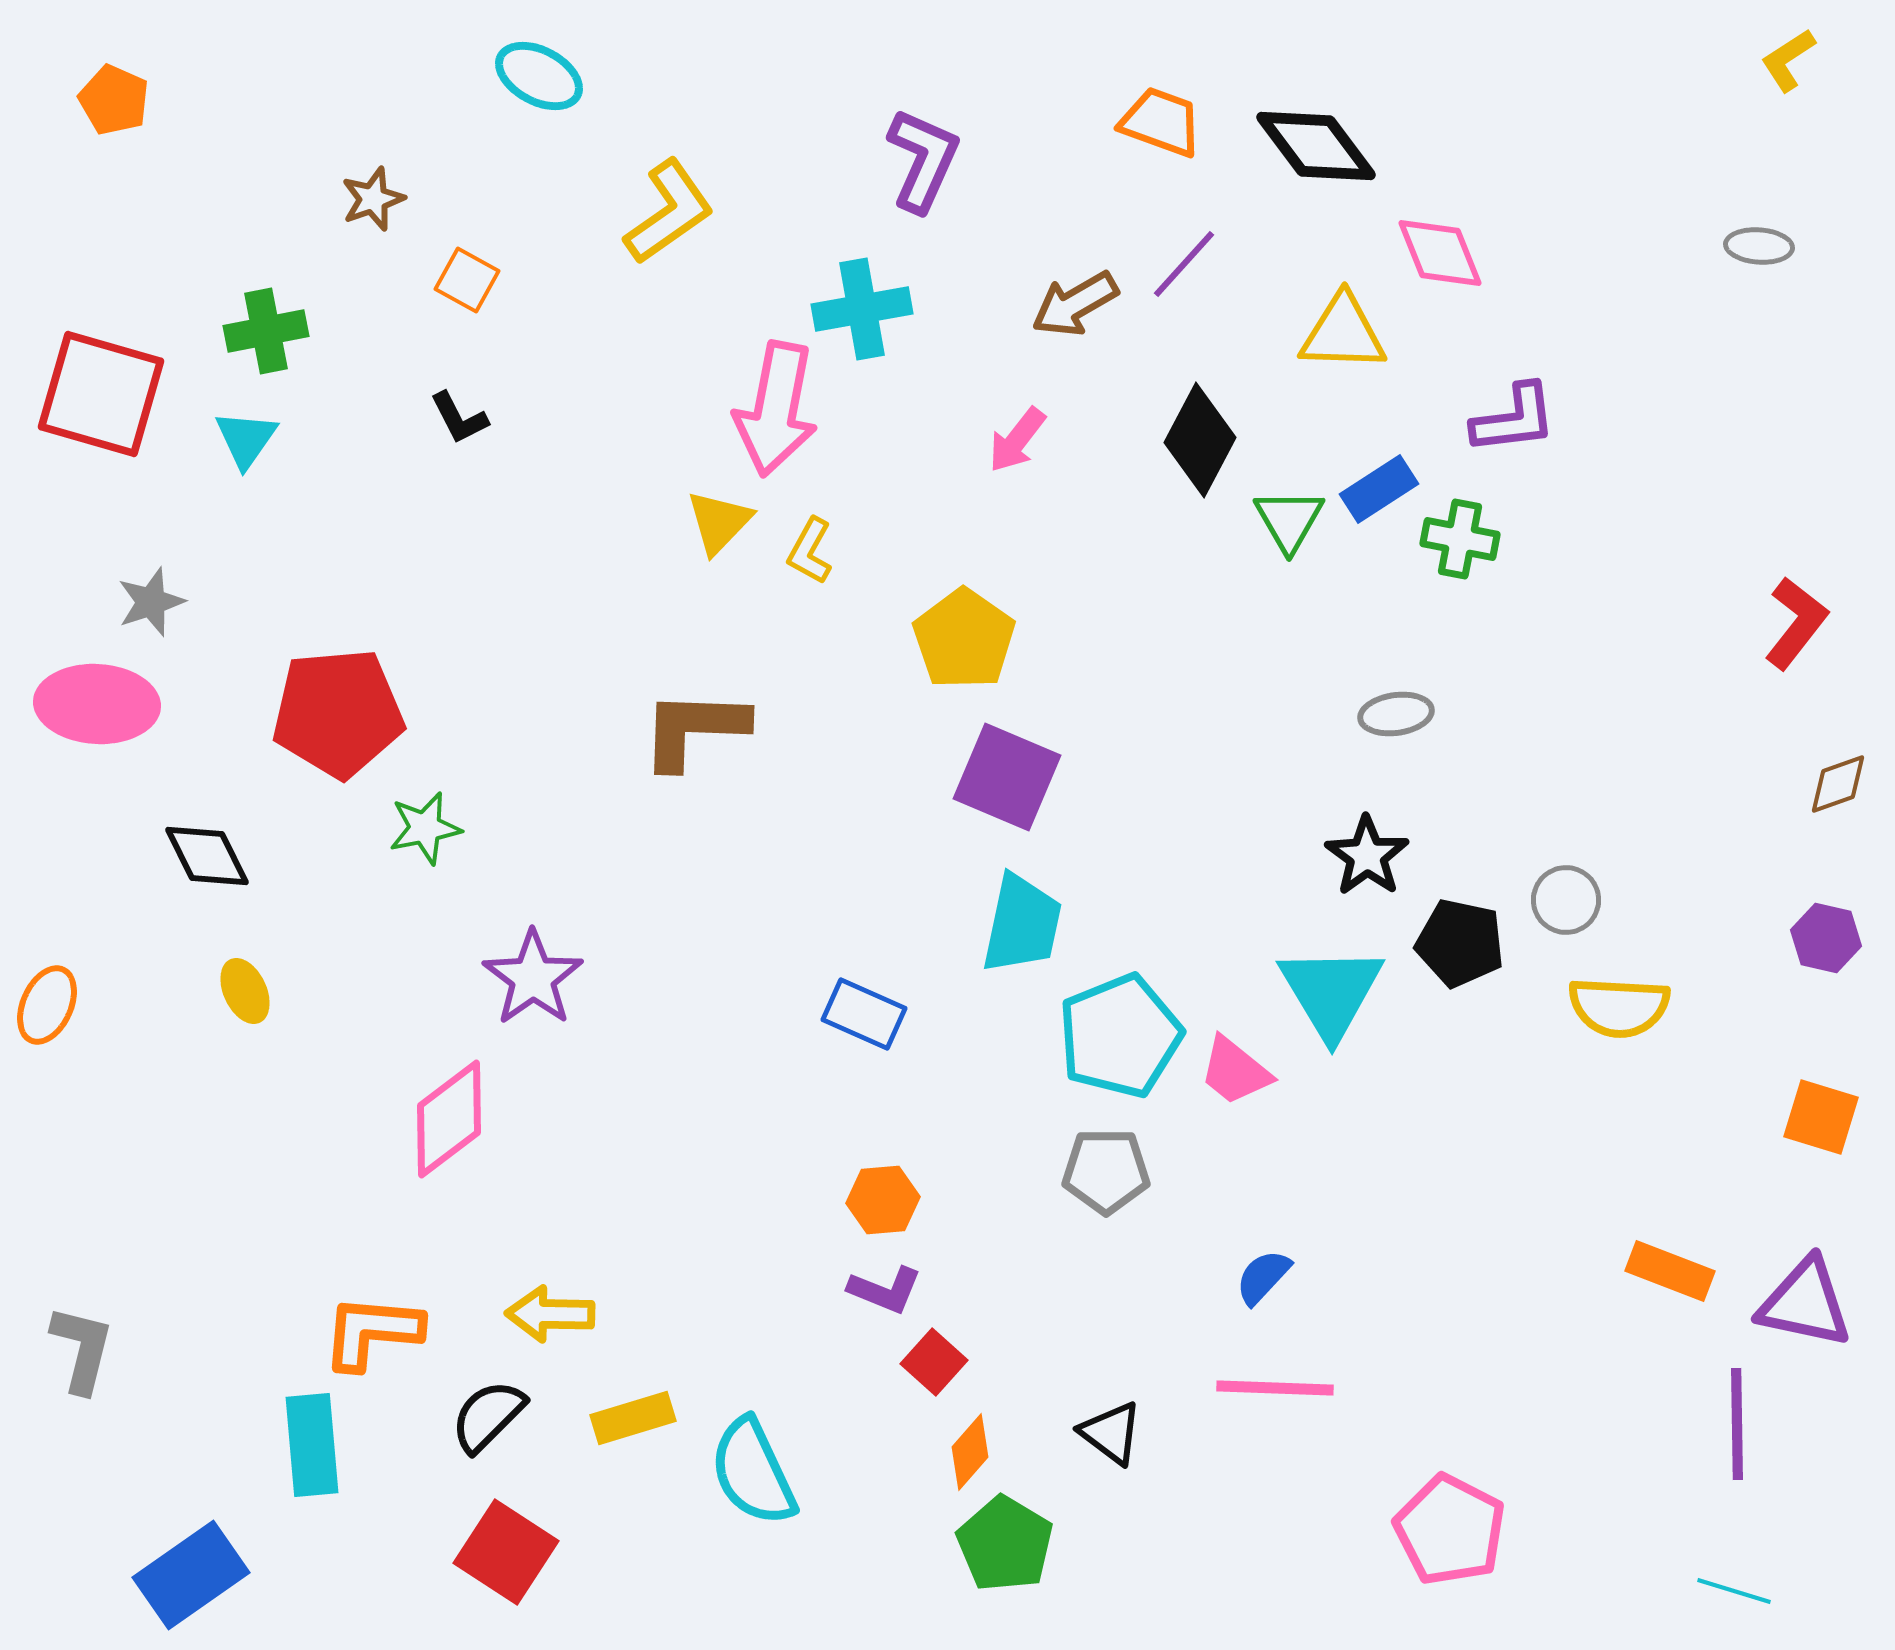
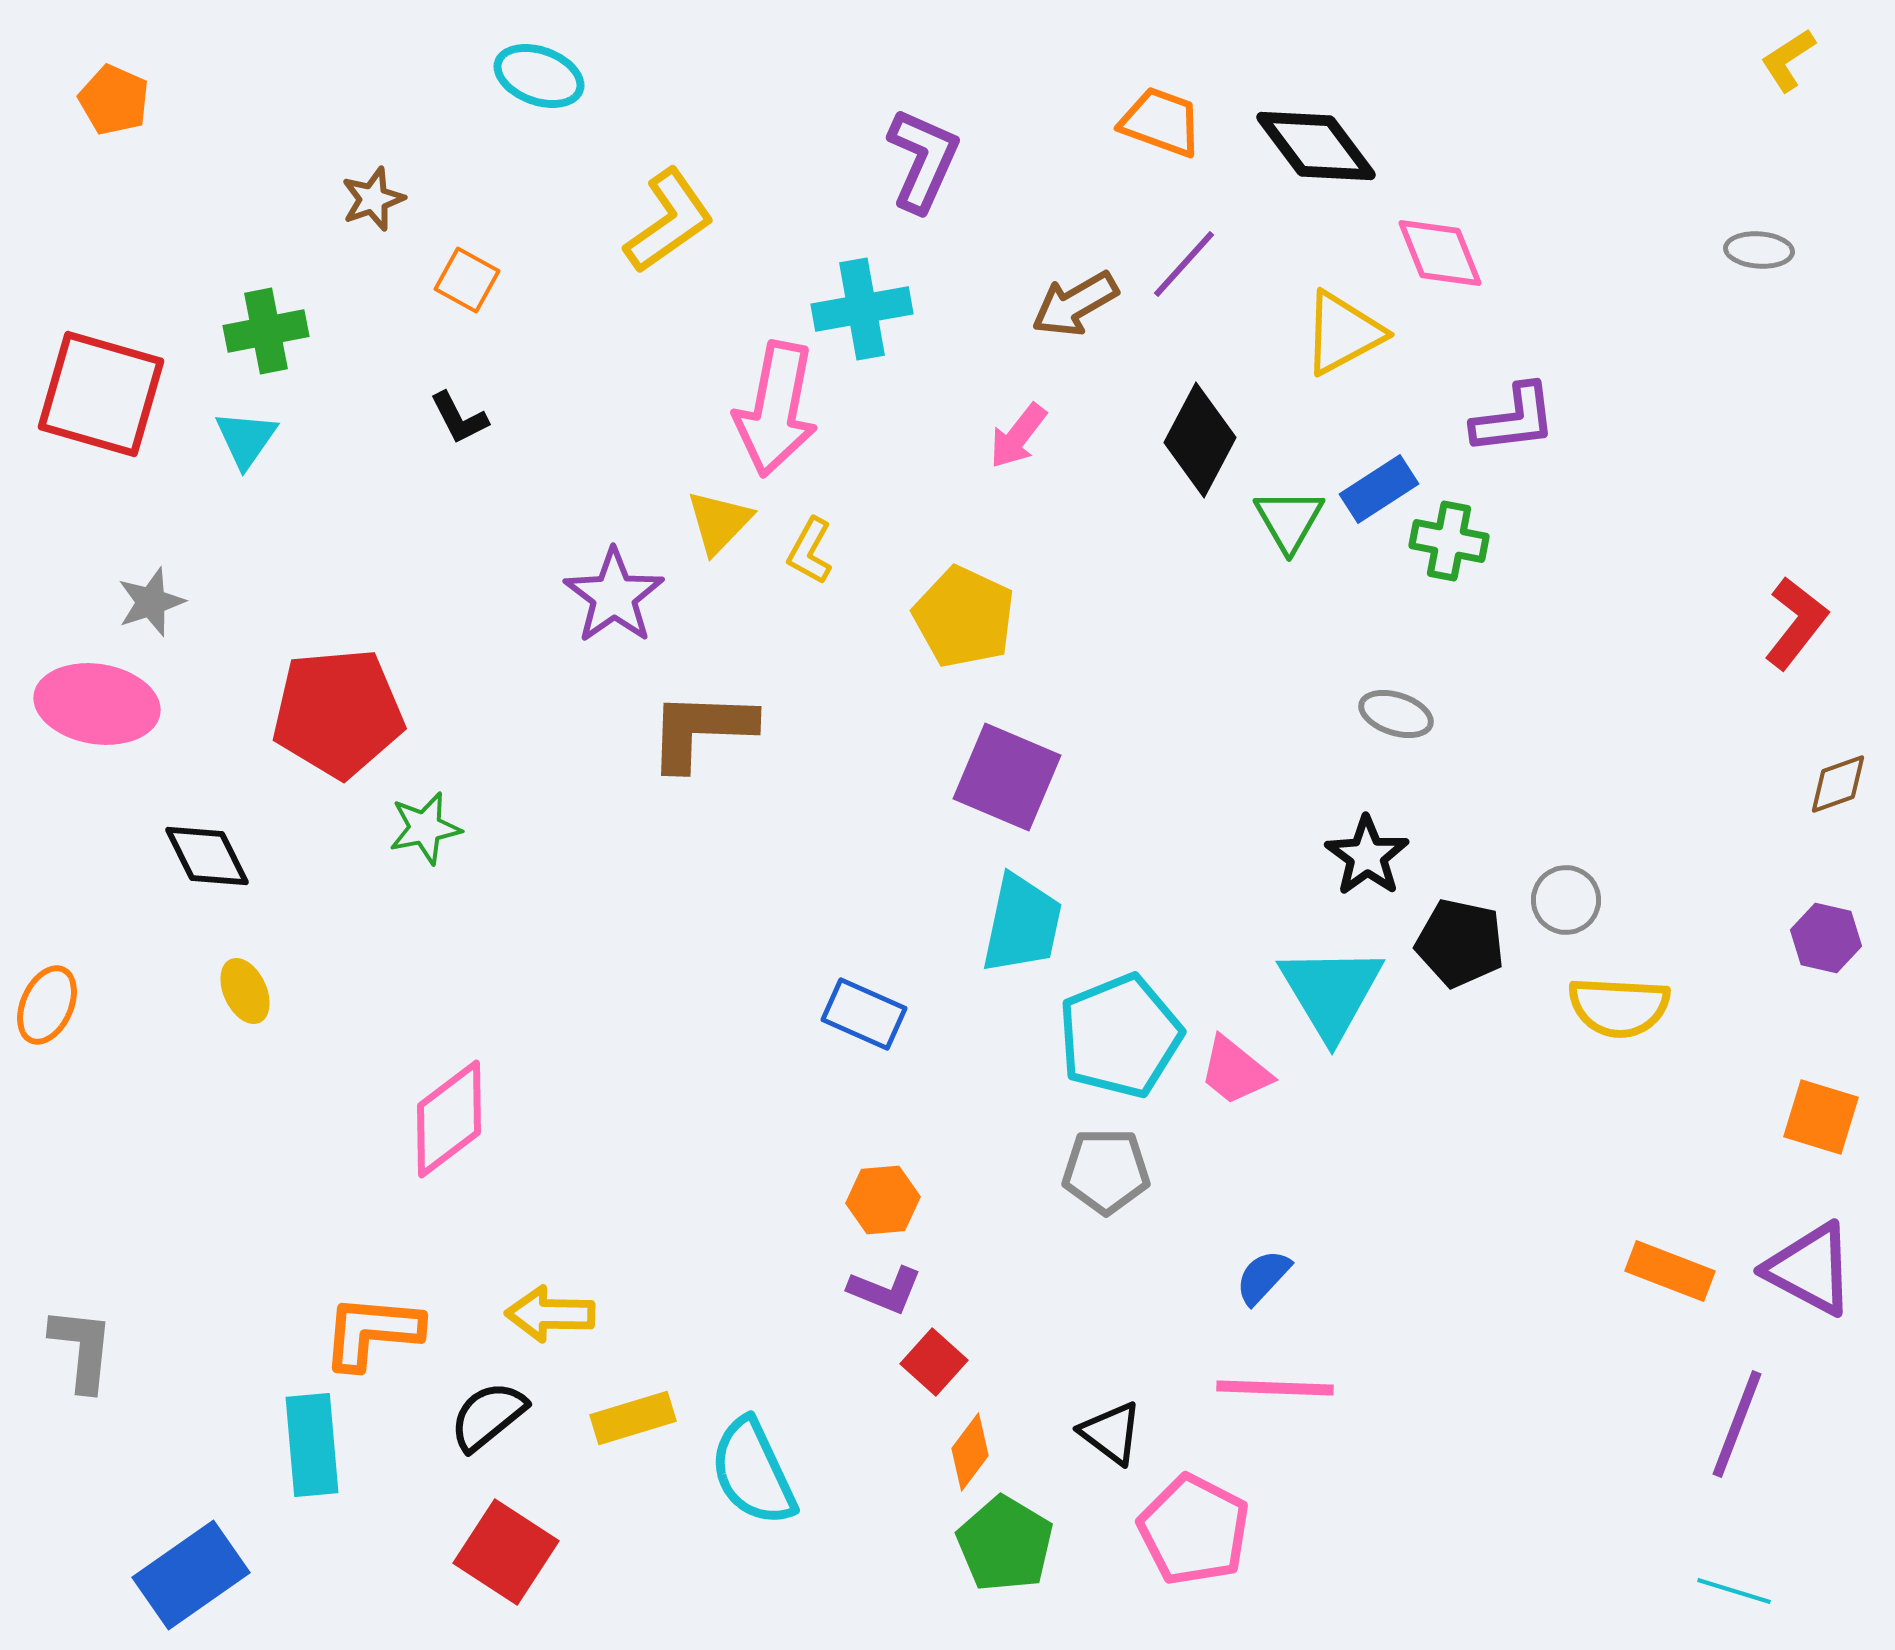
cyan ellipse at (539, 76): rotated 8 degrees counterclockwise
yellow L-shape at (669, 212): moved 9 px down
gray ellipse at (1759, 246): moved 4 px down
yellow triangle at (1343, 333): rotated 30 degrees counterclockwise
pink arrow at (1017, 440): moved 1 px right, 4 px up
green cross at (1460, 539): moved 11 px left, 2 px down
yellow pentagon at (964, 639): moved 22 px up; rotated 10 degrees counterclockwise
pink ellipse at (97, 704): rotated 6 degrees clockwise
gray ellipse at (1396, 714): rotated 26 degrees clockwise
brown L-shape at (694, 729): moved 7 px right, 1 px down
purple star at (533, 978): moved 81 px right, 382 px up
purple triangle at (1805, 1303): moved 5 px right, 34 px up; rotated 16 degrees clockwise
gray L-shape at (82, 1349): rotated 8 degrees counterclockwise
black semicircle at (488, 1416): rotated 6 degrees clockwise
purple line at (1737, 1424): rotated 22 degrees clockwise
orange diamond at (970, 1452): rotated 4 degrees counterclockwise
pink pentagon at (1450, 1530): moved 256 px left
